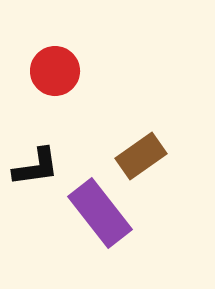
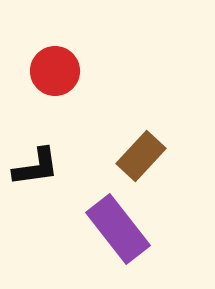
brown rectangle: rotated 12 degrees counterclockwise
purple rectangle: moved 18 px right, 16 px down
